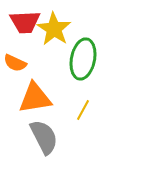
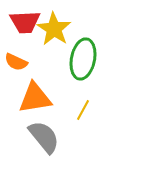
orange semicircle: moved 1 px right, 1 px up
gray semicircle: rotated 12 degrees counterclockwise
